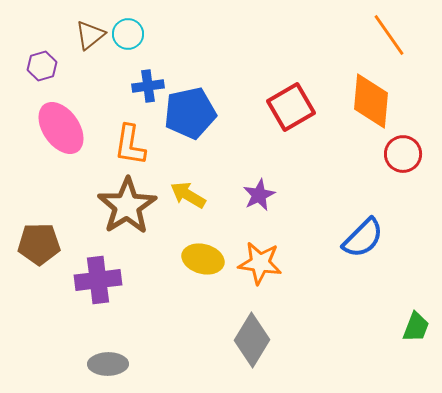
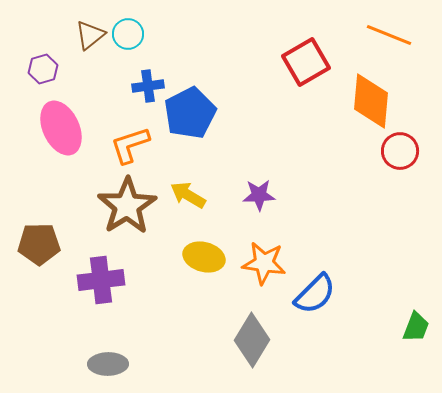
orange line: rotated 33 degrees counterclockwise
purple hexagon: moved 1 px right, 3 px down
red square: moved 15 px right, 45 px up
blue pentagon: rotated 15 degrees counterclockwise
pink ellipse: rotated 10 degrees clockwise
orange L-shape: rotated 63 degrees clockwise
red circle: moved 3 px left, 3 px up
purple star: rotated 24 degrees clockwise
blue semicircle: moved 48 px left, 56 px down
yellow ellipse: moved 1 px right, 2 px up
orange star: moved 4 px right
purple cross: moved 3 px right
